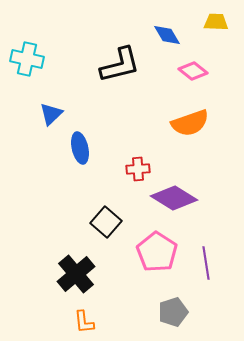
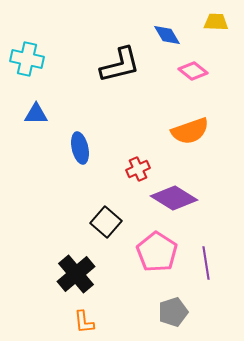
blue triangle: moved 15 px left; rotated 45 degrees clockwise
orange semicircle: moved 8 px down
red cross: rotated 20 degrees counterclockwise
